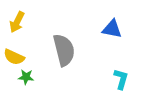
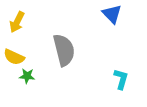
blue triangle: moved 15 px up; rotated 35 degrees clockwise
green star: moved 1 px right, 1 px up
